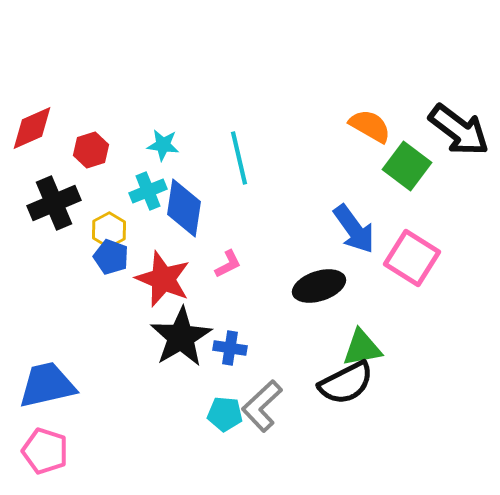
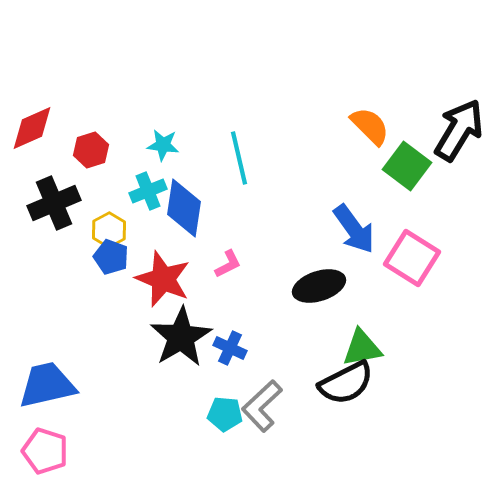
orange semicircle: rotated 15 degrees clockwise
black arrow: rotated 96 degrees counterclockwise
blue cross: rotated 16 degrees clockwise
